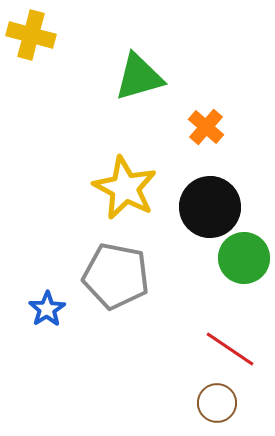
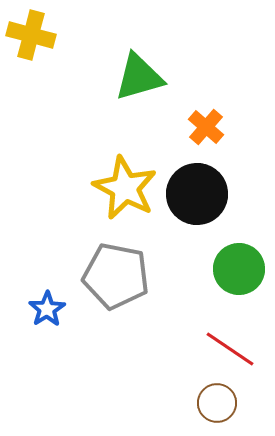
black circle: moved 13 px left, 13 px up
green circle: moved 5 px left, 11 px down
